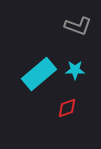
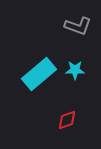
red diamond: moved 12 px down
